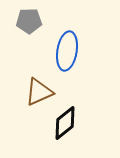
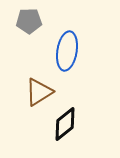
brown triangle: rotated 8 degrees counterclockwise
black diamond: moved 1 px down
